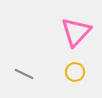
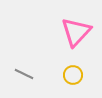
yellow circle: moved 2 px left, 3 px down
